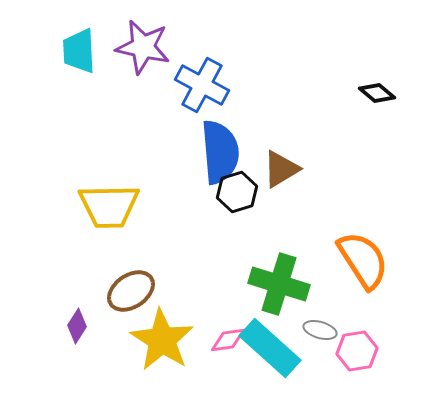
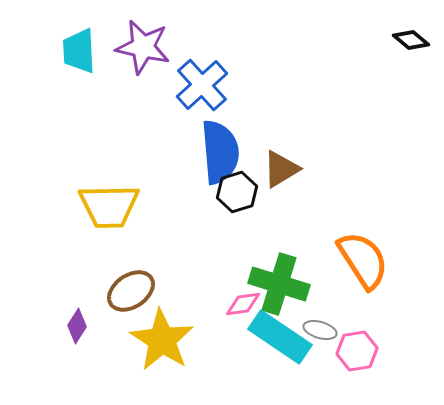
blue cross: rotated 20 degrees clockwise
black diamond: moved 34 px right, 53 px up
pink diamond: moved 15 px right, 36 px up
cyan rectangle: moved 10 px right, 11 px up; rotated 8 degrees counterclockwise
